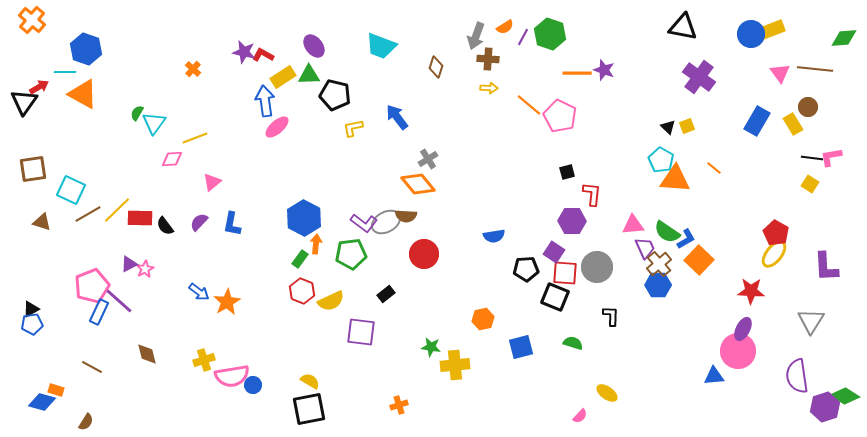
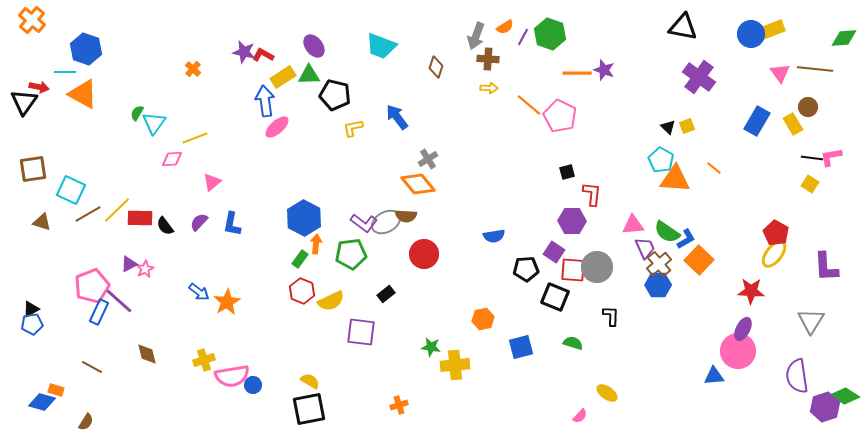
red arrow at (39, 87): rotated 42 degrees clockwise
red square at (565, 273): moved 8 px right, 3 px up
